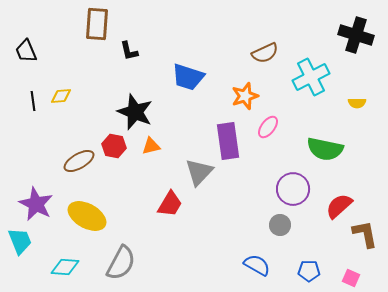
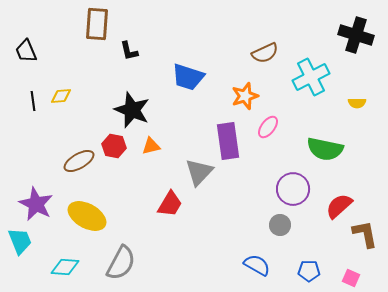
black star: moved 3 px left, 2 px up
